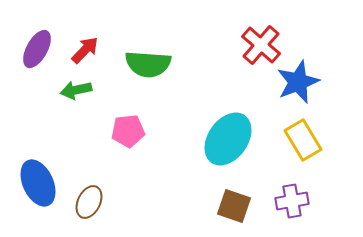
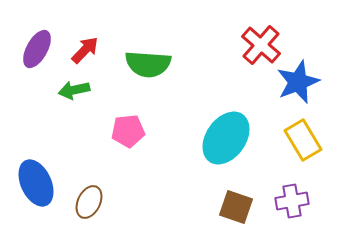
green arrow: moved 2 px left
cyan ellipse: moved 2 px left, 1 px up
blue ellipse: moved 2 px left
brown square: moved 2 px right, 1 px down
